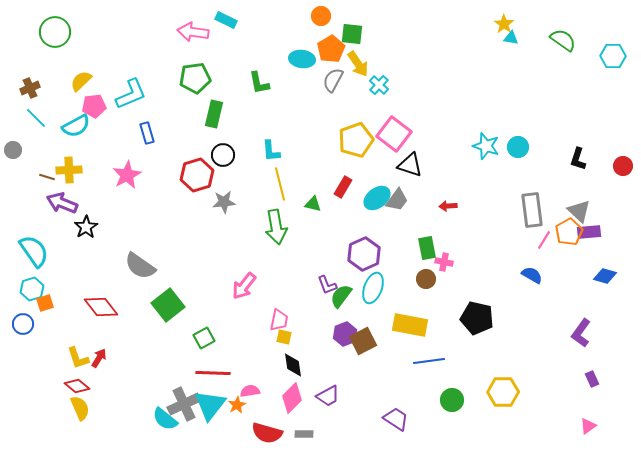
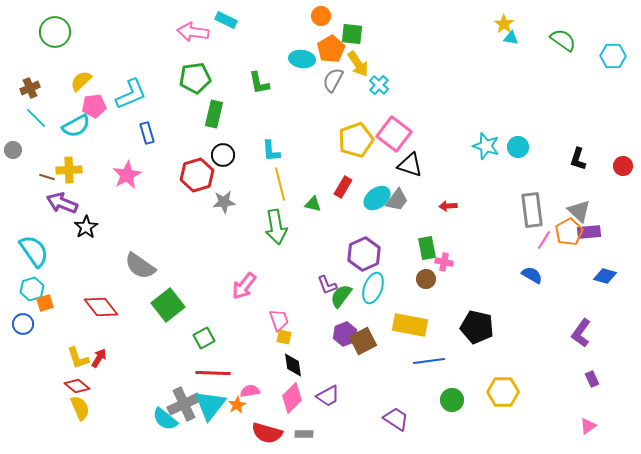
black pentagon at (477, 318): moved 9 px down
pink trapezoid at (279, 320): rotated 30 degrees counterclockwise
